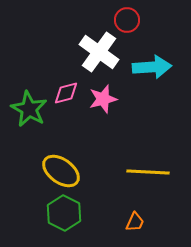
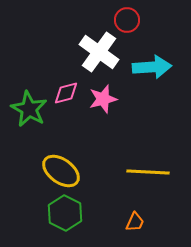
green hexagon: moved 1 px right
